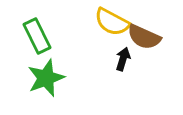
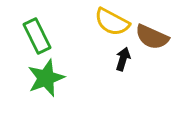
brown semicircle: moved 8 px right
